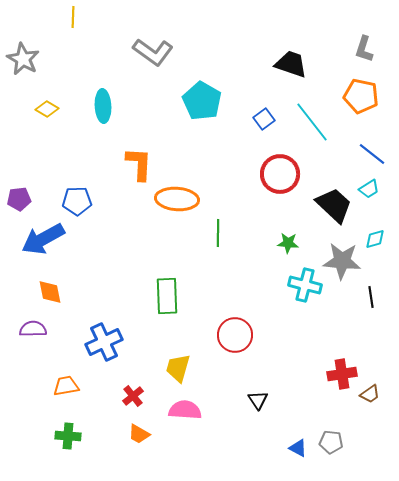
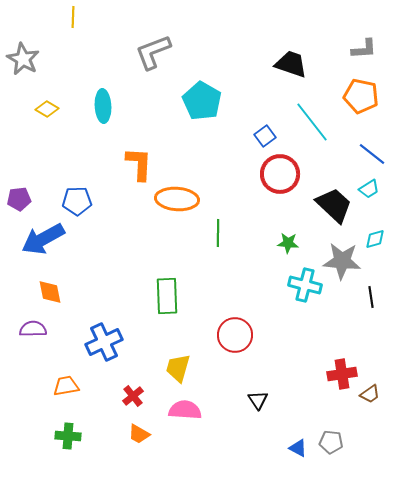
gray L-shape at (364, 49): rotated 112 degrees counterclockwise
gray L-shape at (153, 52): rotated 123 degrees clockwise
blue square at (264, 119): moved 1 px right, 17 px down
